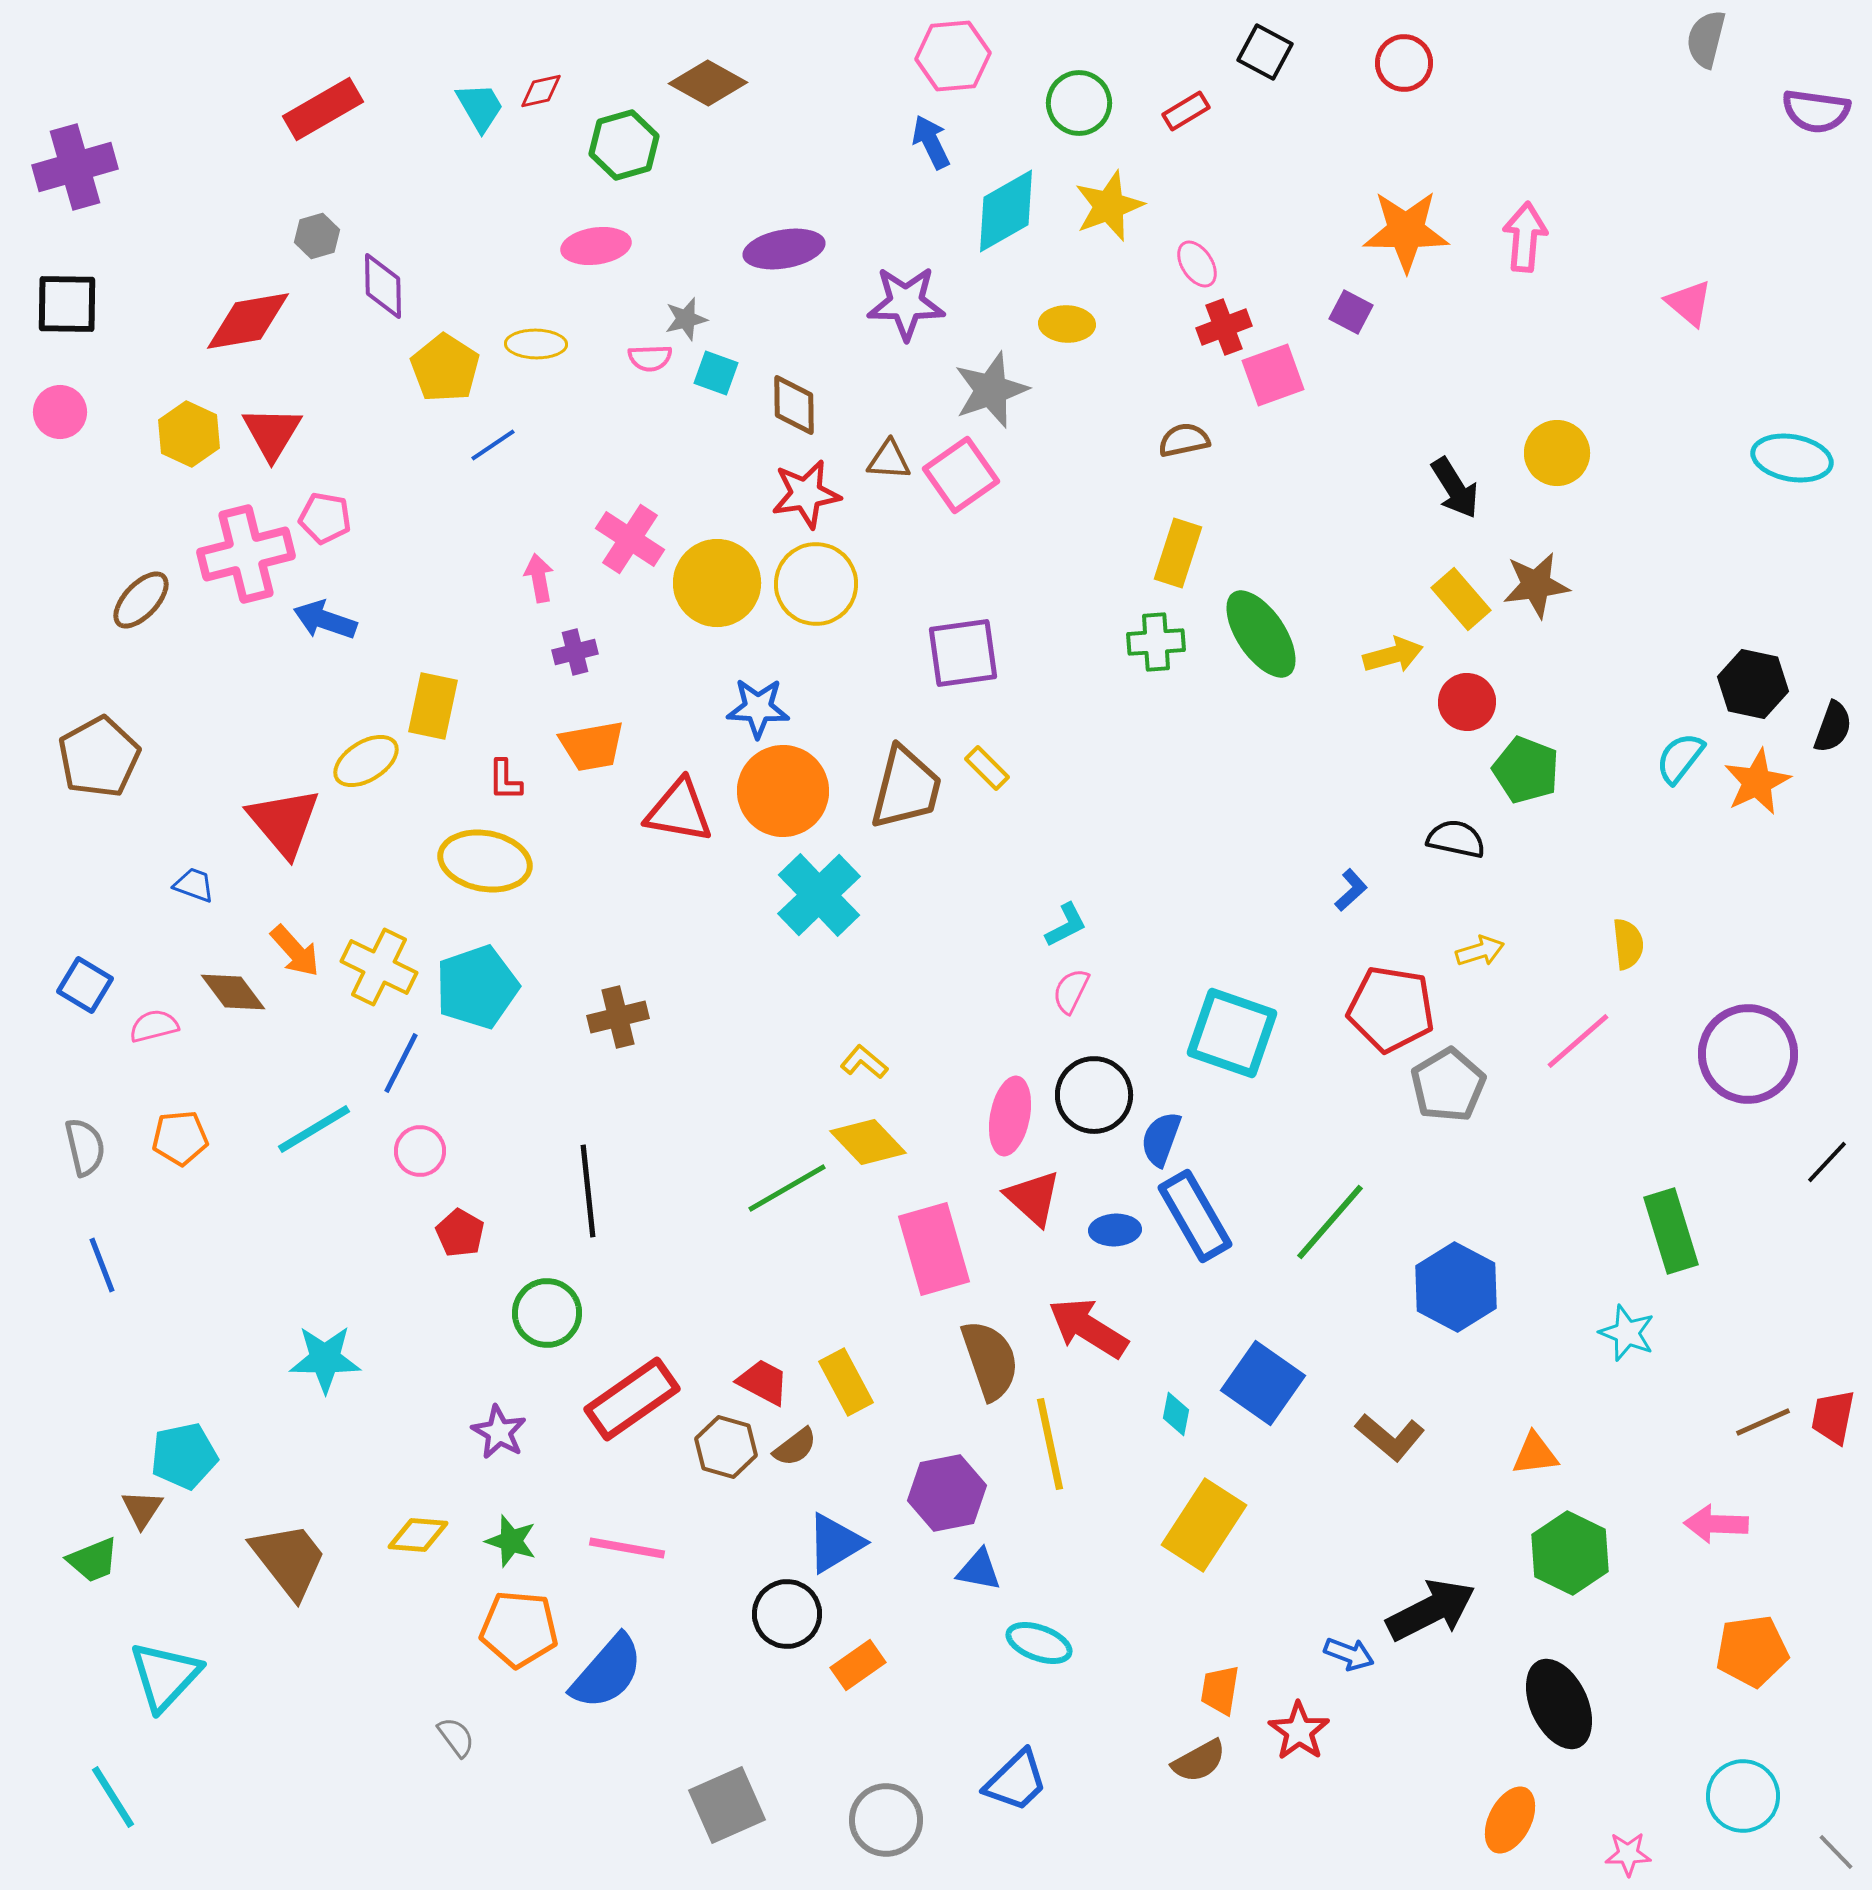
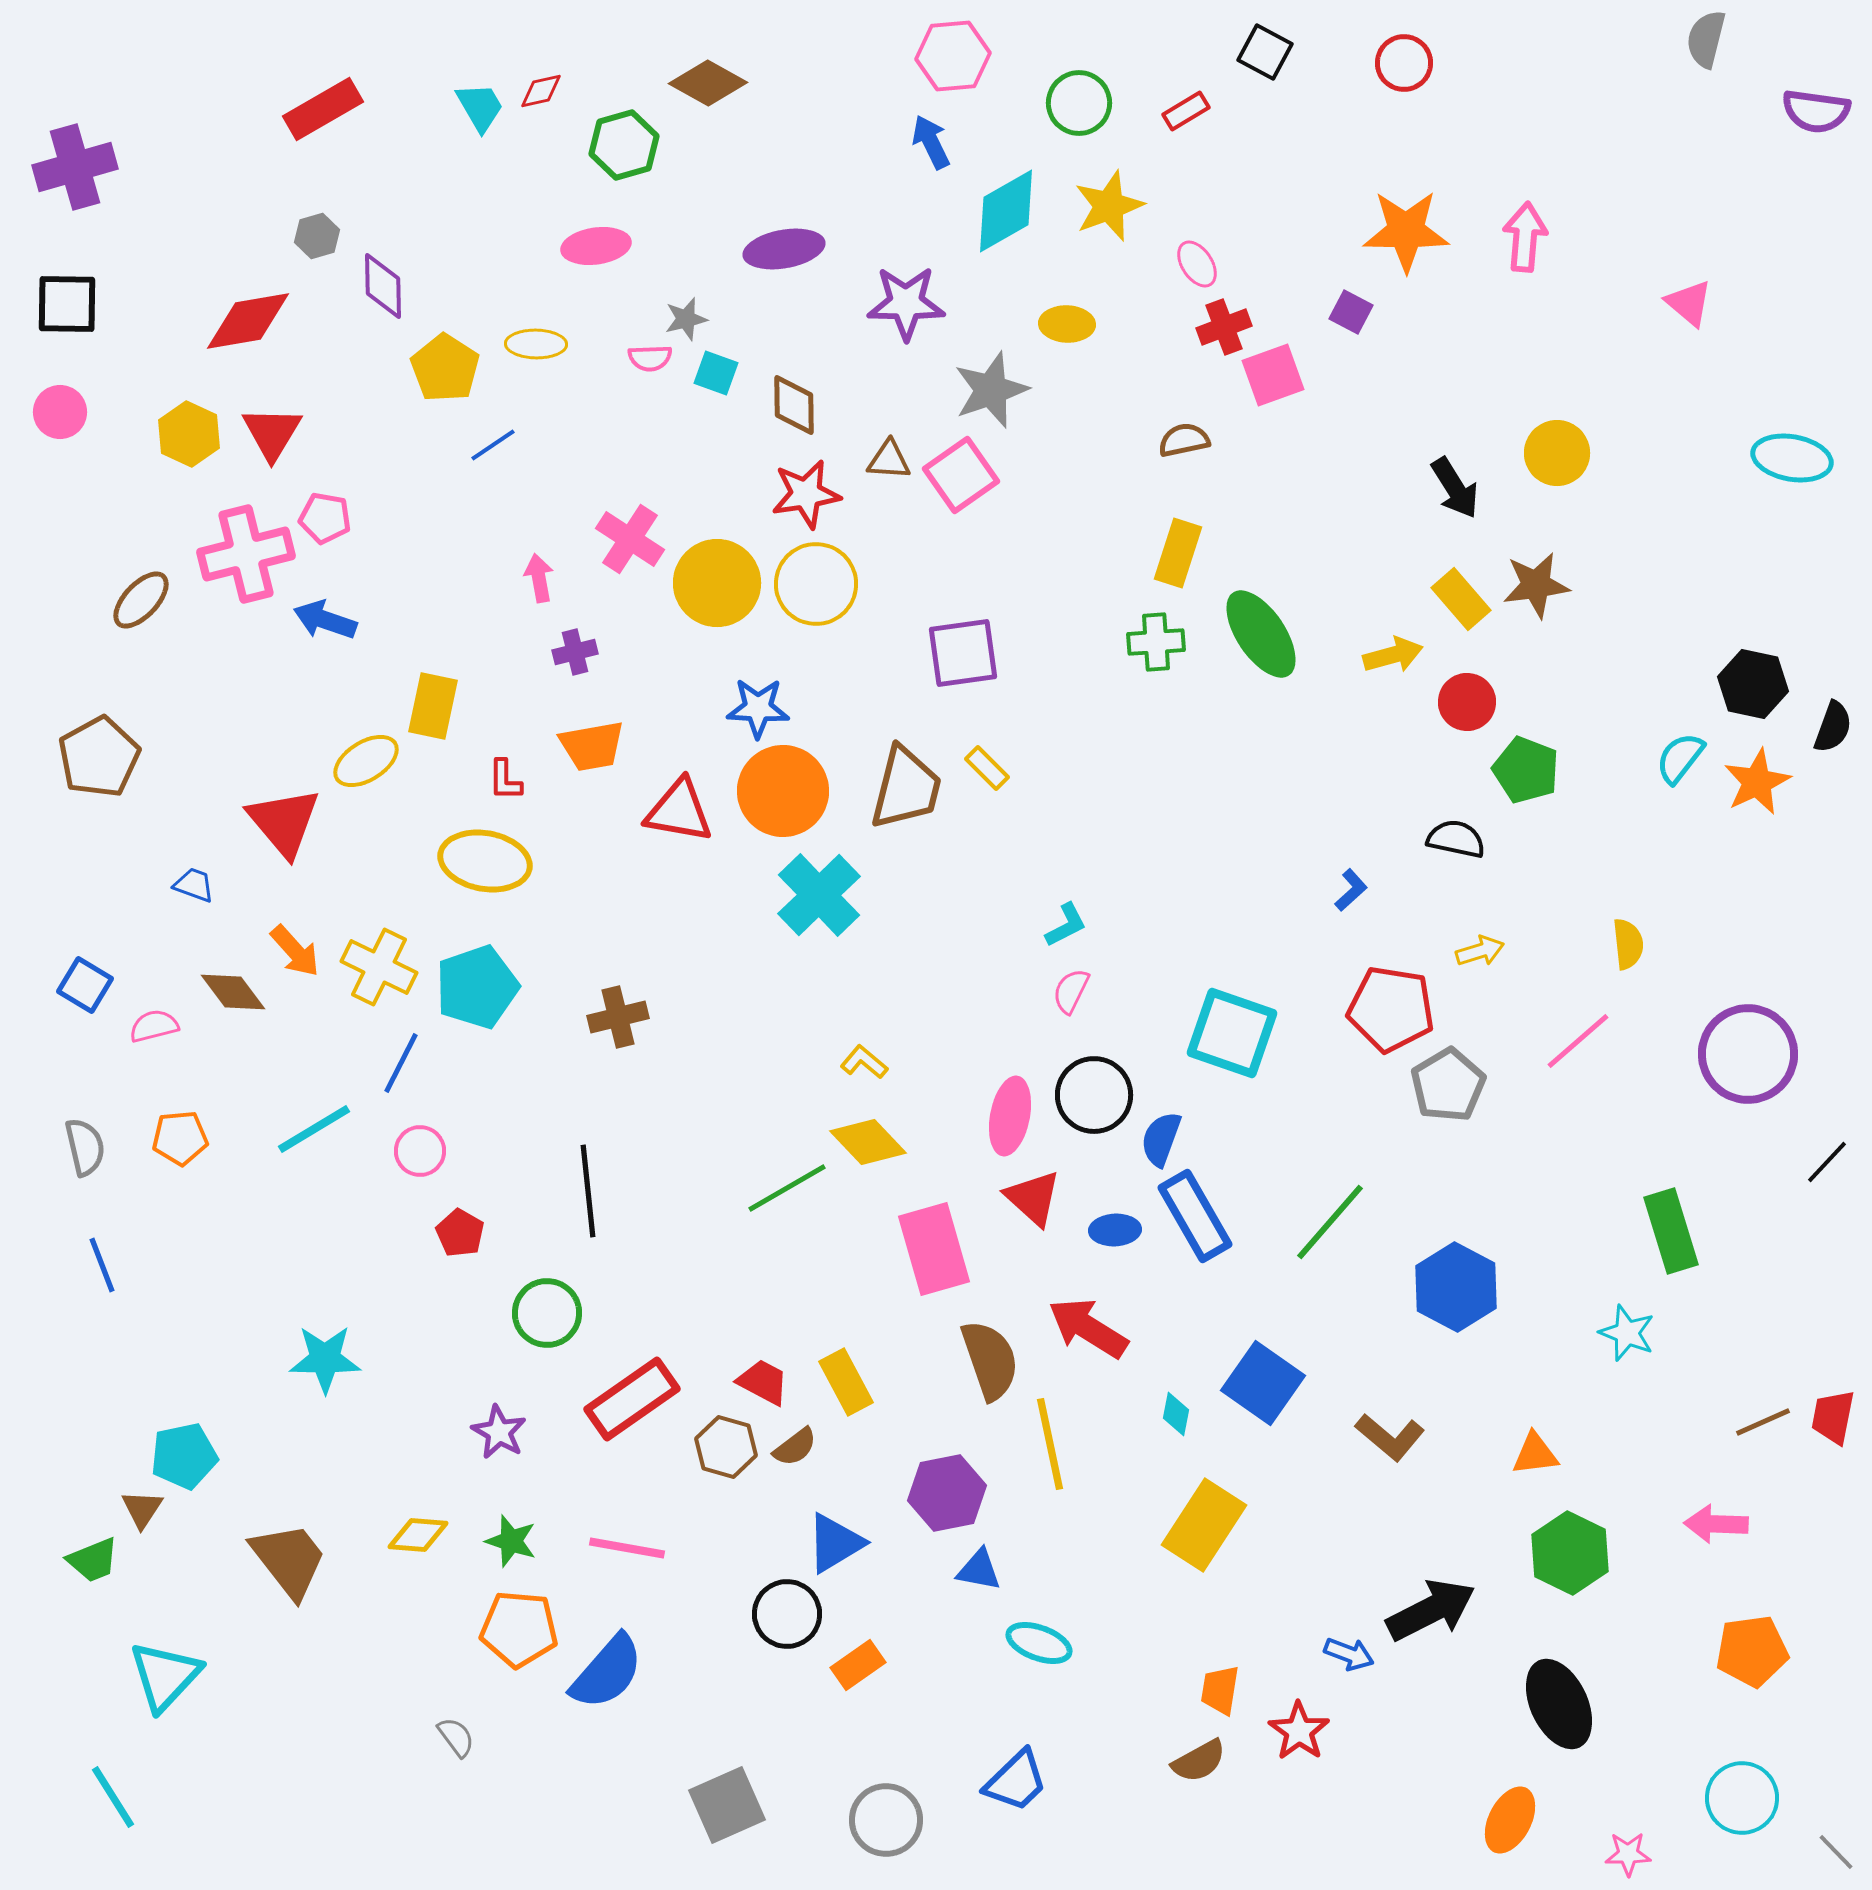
cyan circle at (1743, 1796): moved 1 px left, 2 px down
